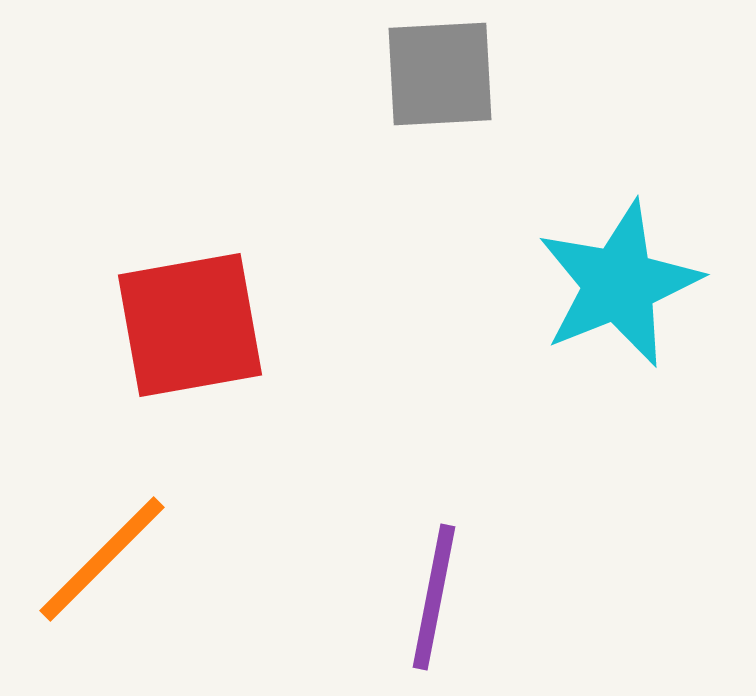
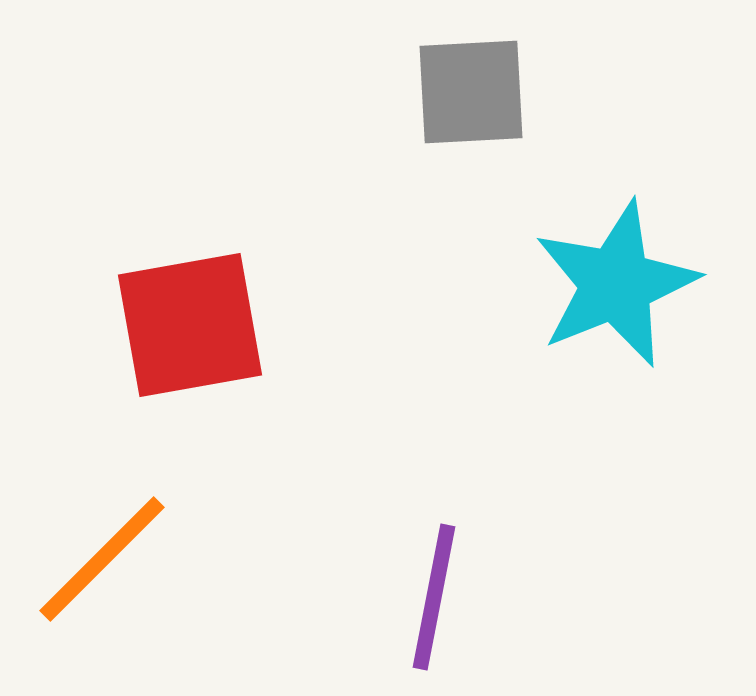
gray square: moved 31 px right, 18 px down
cyan star: moved 3 px left
